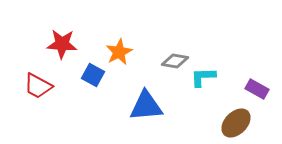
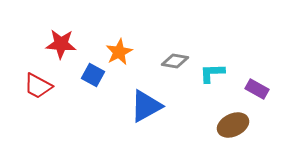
red star: moved 1 px left
cyan L-shape: moved 9 px right, 4 px up
blue triangle: rotated 24 degrees counterclockwise
brown ellipse: moved 3 px left, 2 px down; rotated 20 degrees clockwise
